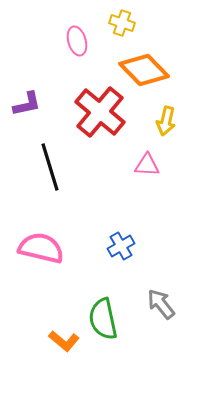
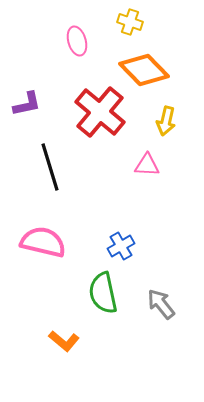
yellow cross: moved 8 px right, 1 px up
pink semicircle: moved 2 px right, 6 px up
green semicircle: moved 26 px up
